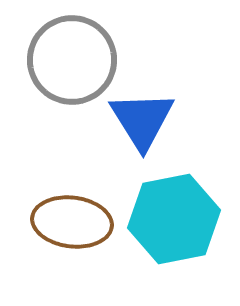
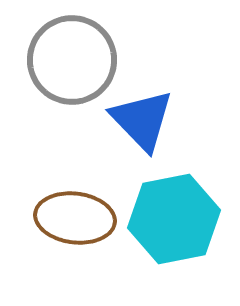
blue triangle: rotated 12 degrees counterclockwise
brown ellipse: moved 3 px right, 4 px up
